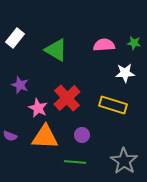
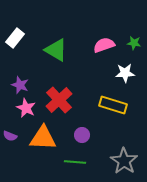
pink semicircle: rotated 15 degrees counterclockwise
red cross: moved 8 px left, 2 px down
pink star: moved 12 px left
orange triangle: moved 2 px left, 1 px down
